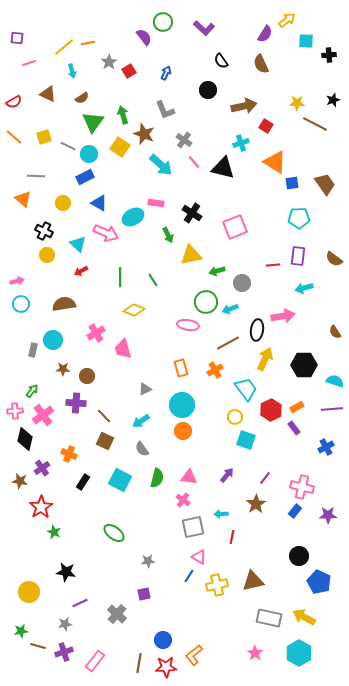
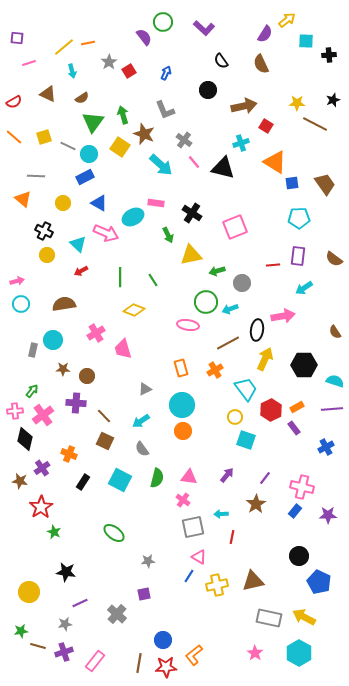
cyan arrow at (304, 288): rotated 18 degrees counterclockwise
